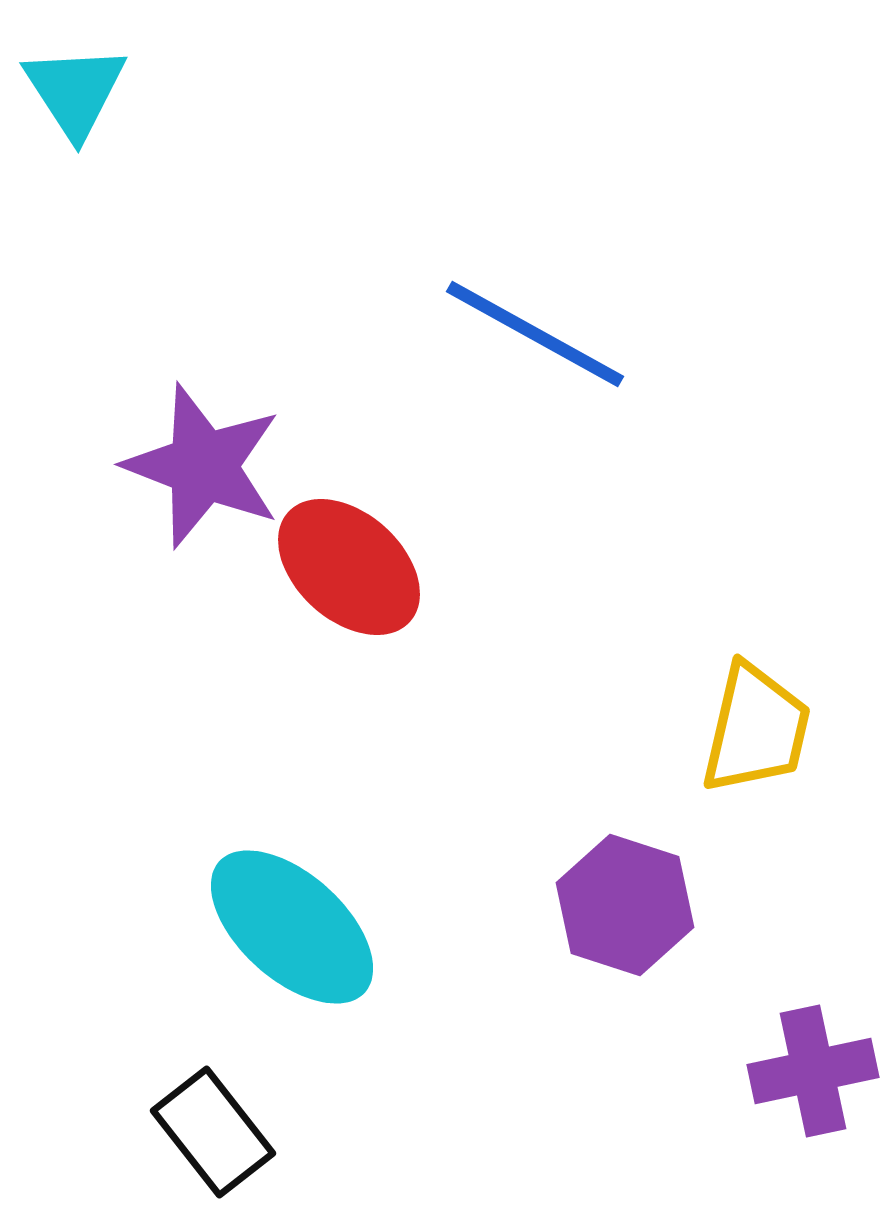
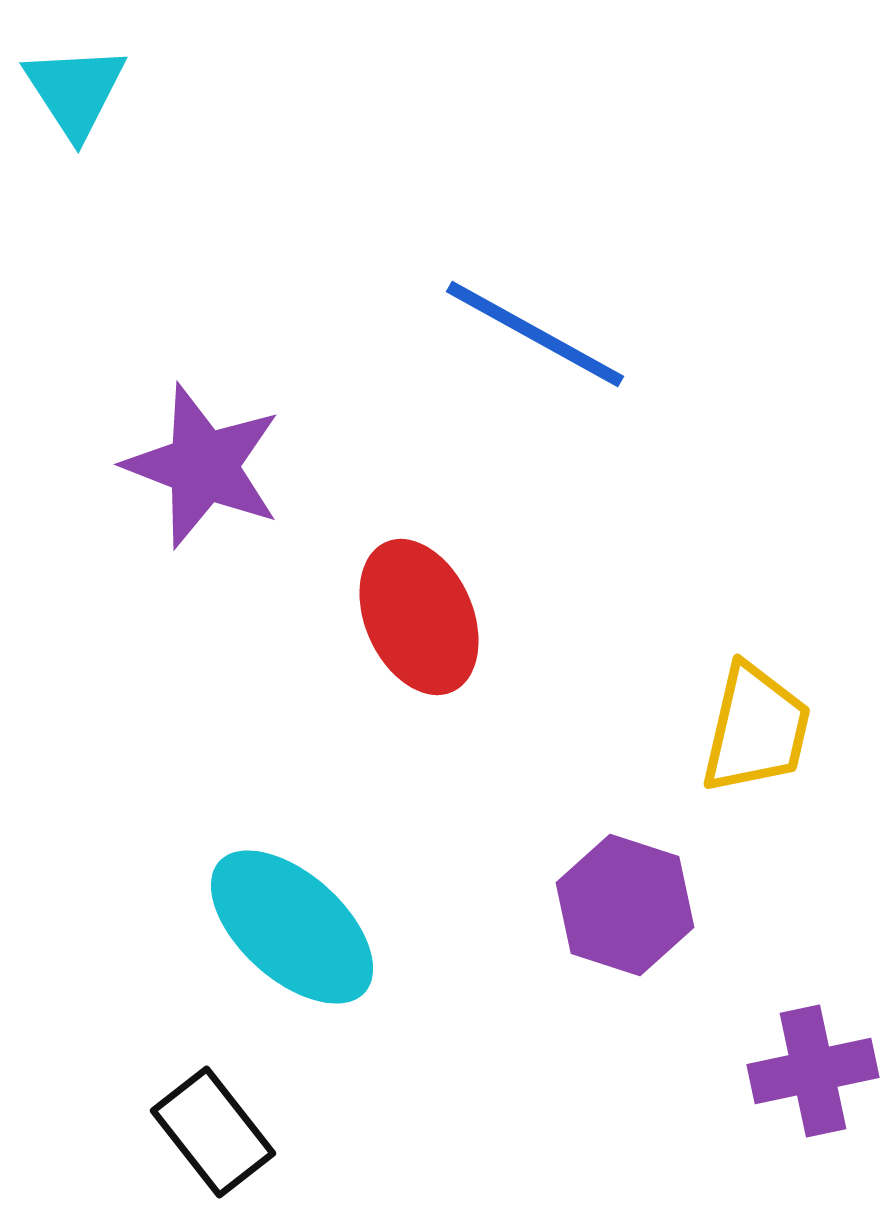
red ellipse: moved 70 px right, 50 px down; rotated 24 degrees clockwise
